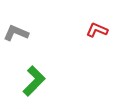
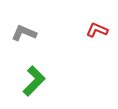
gray L-shape: moved 8 px right
